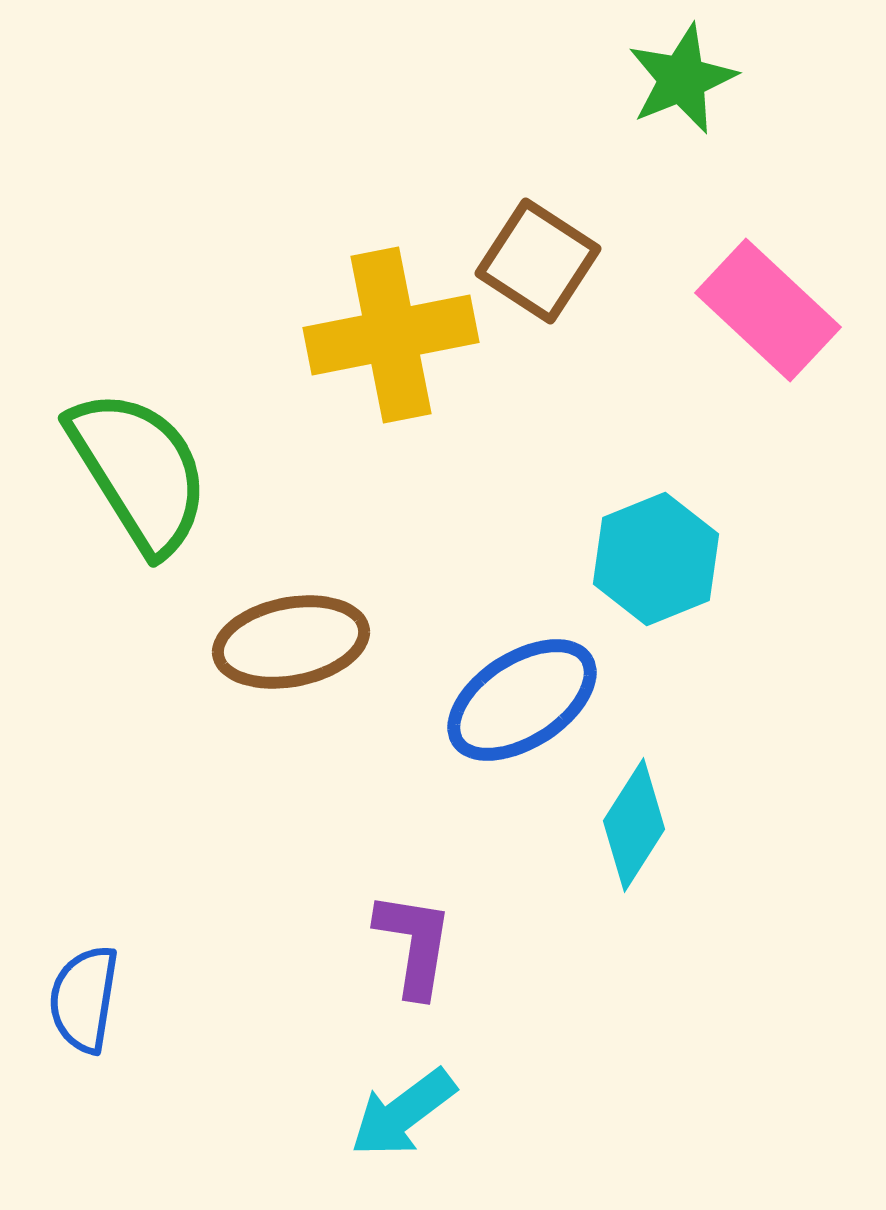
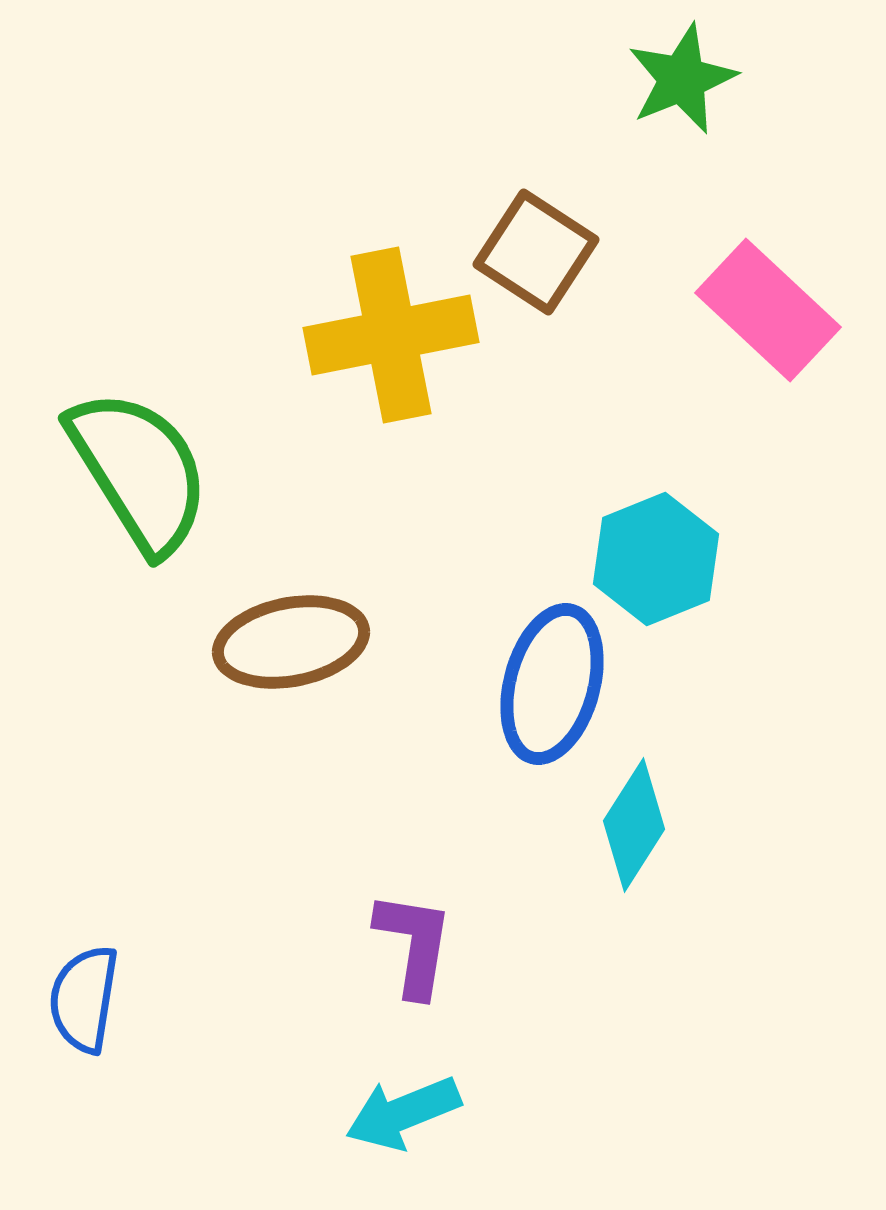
brown square: moved 2 px left, 9 px up
blue ellipse: moved 30 px right, 16 px up; rotated 42 degrees counterclockwise
cyan arrow: rotated 15 degrees clockwise
